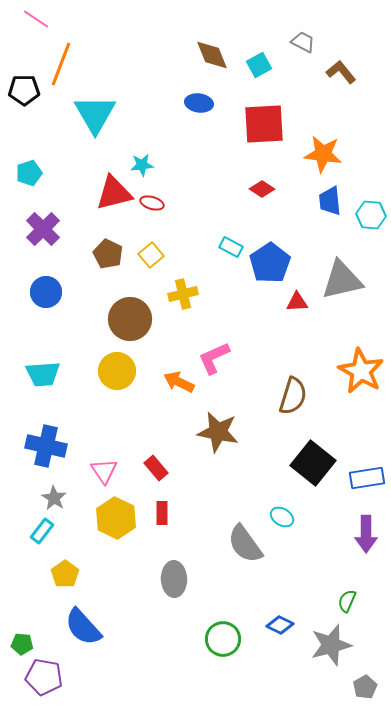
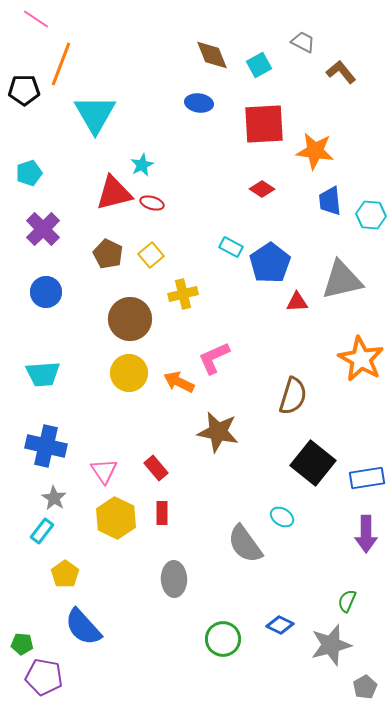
orange star at (323, 154): moved 8 px left, 3 px up
cyan star at (142, 165): rotated 20 degrees counterclockwise
yellow circle at (117, 371): moved 12 px right, 2 px down
orange star at (361, 371): moved 12 px up
